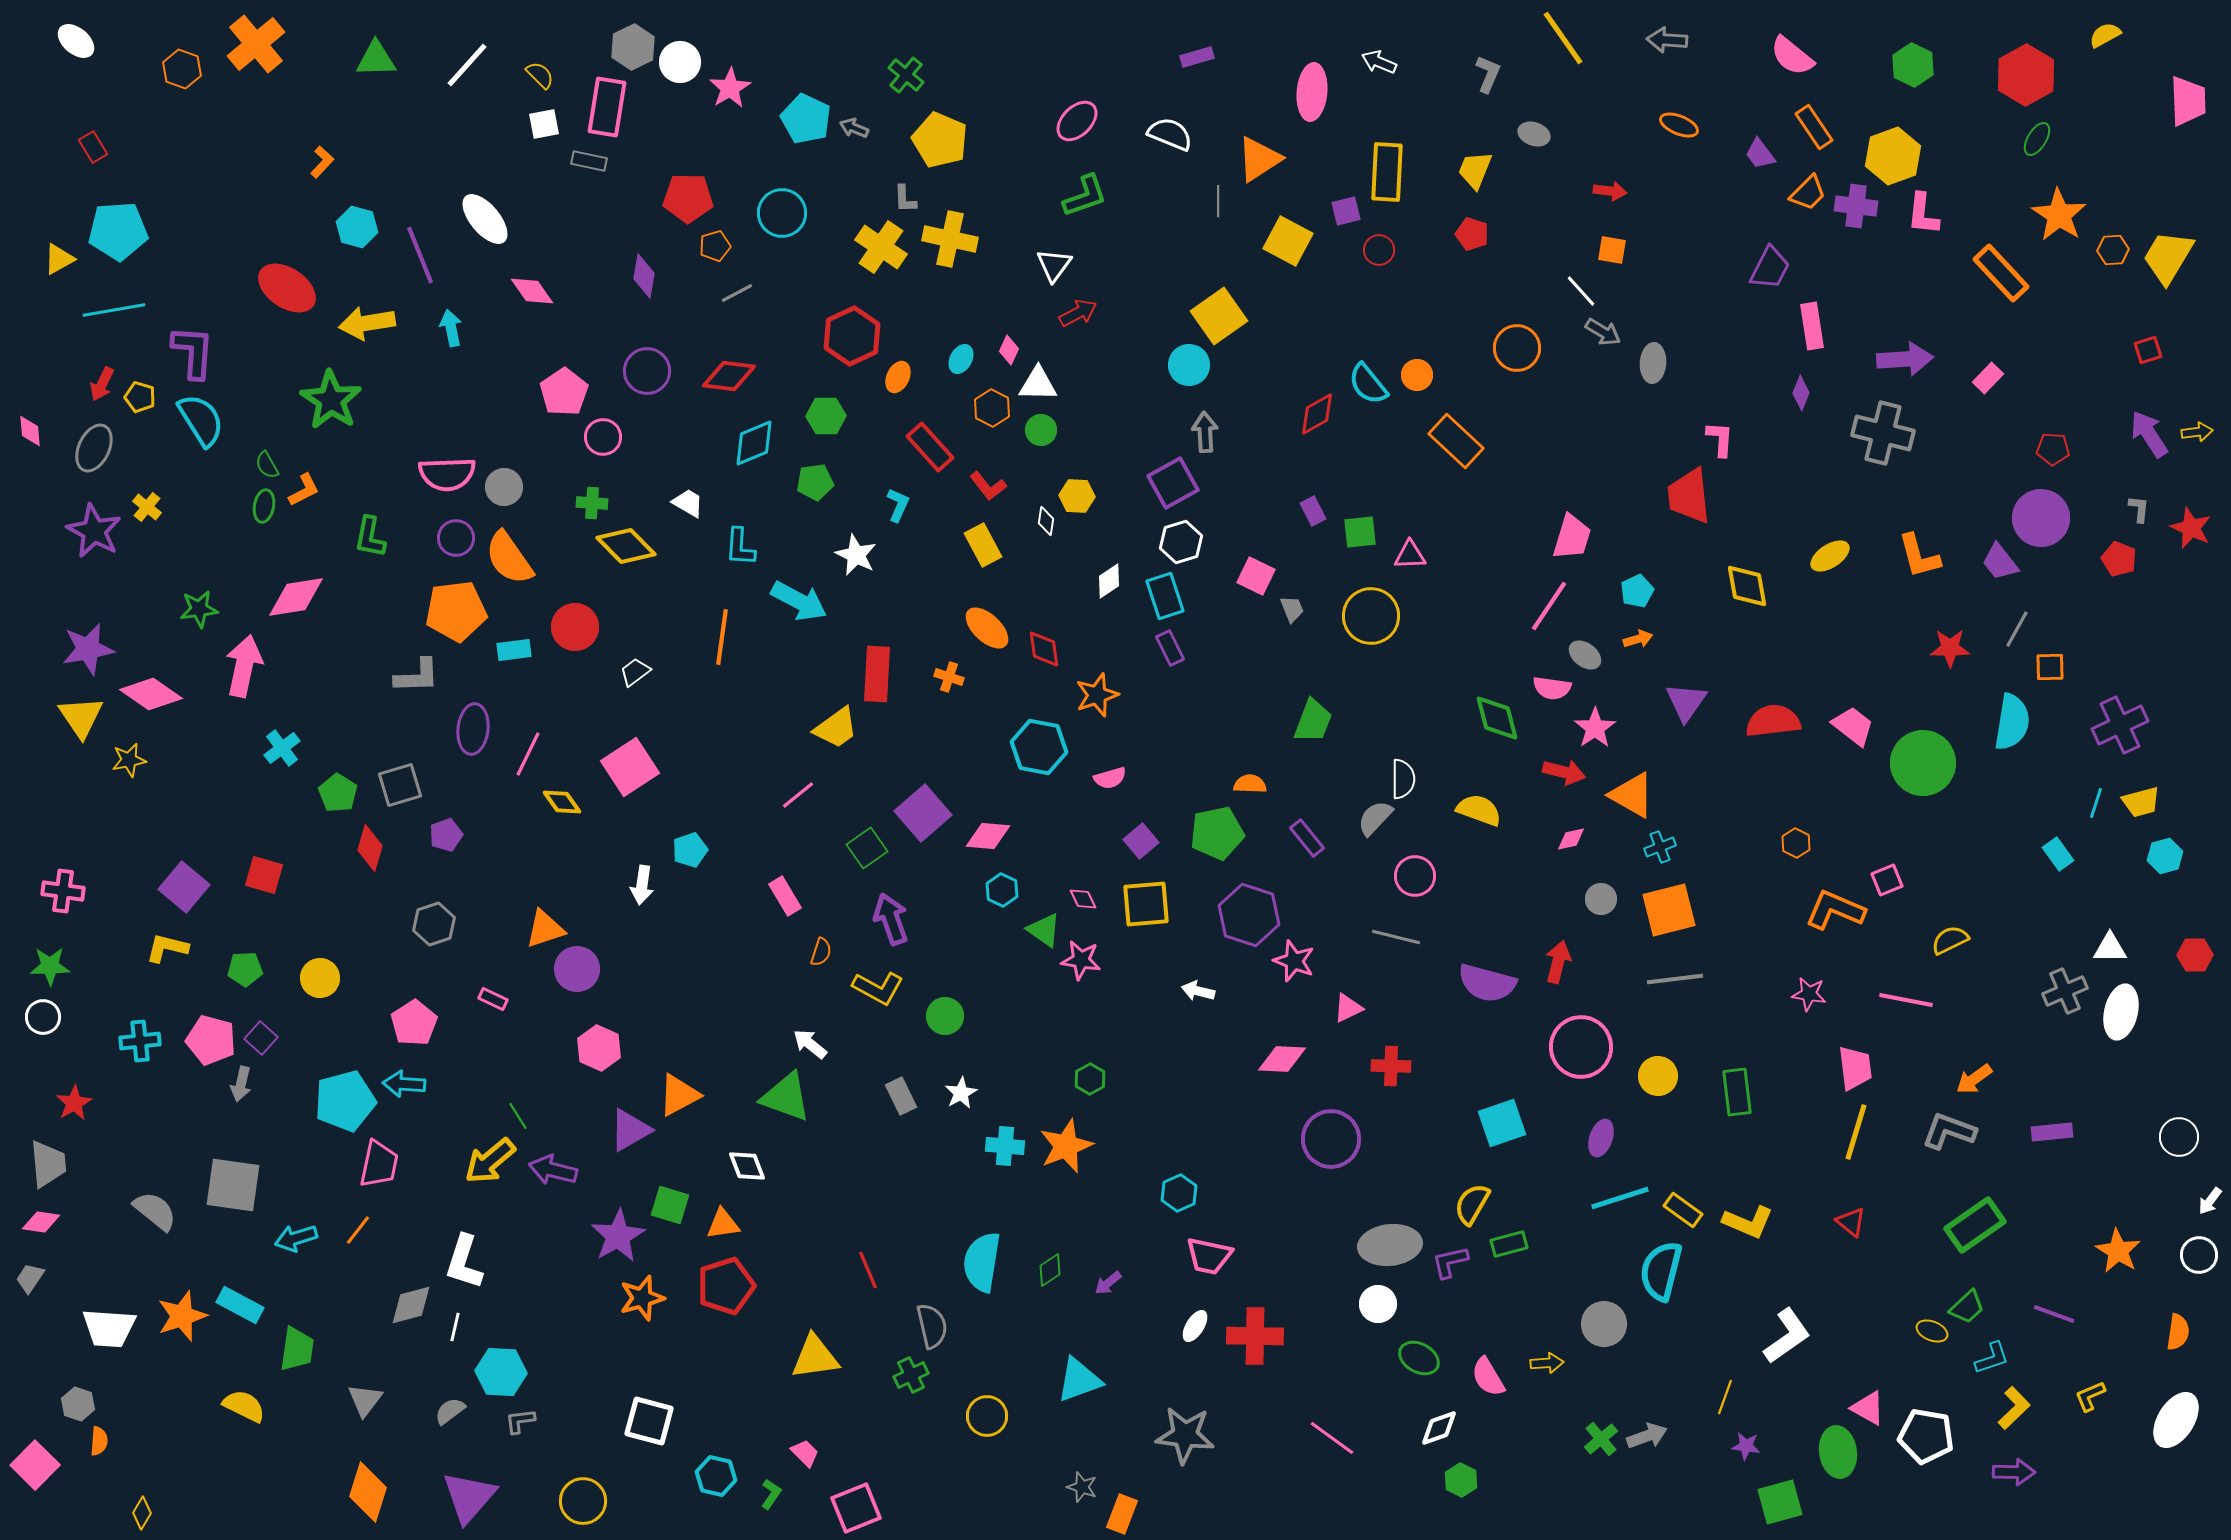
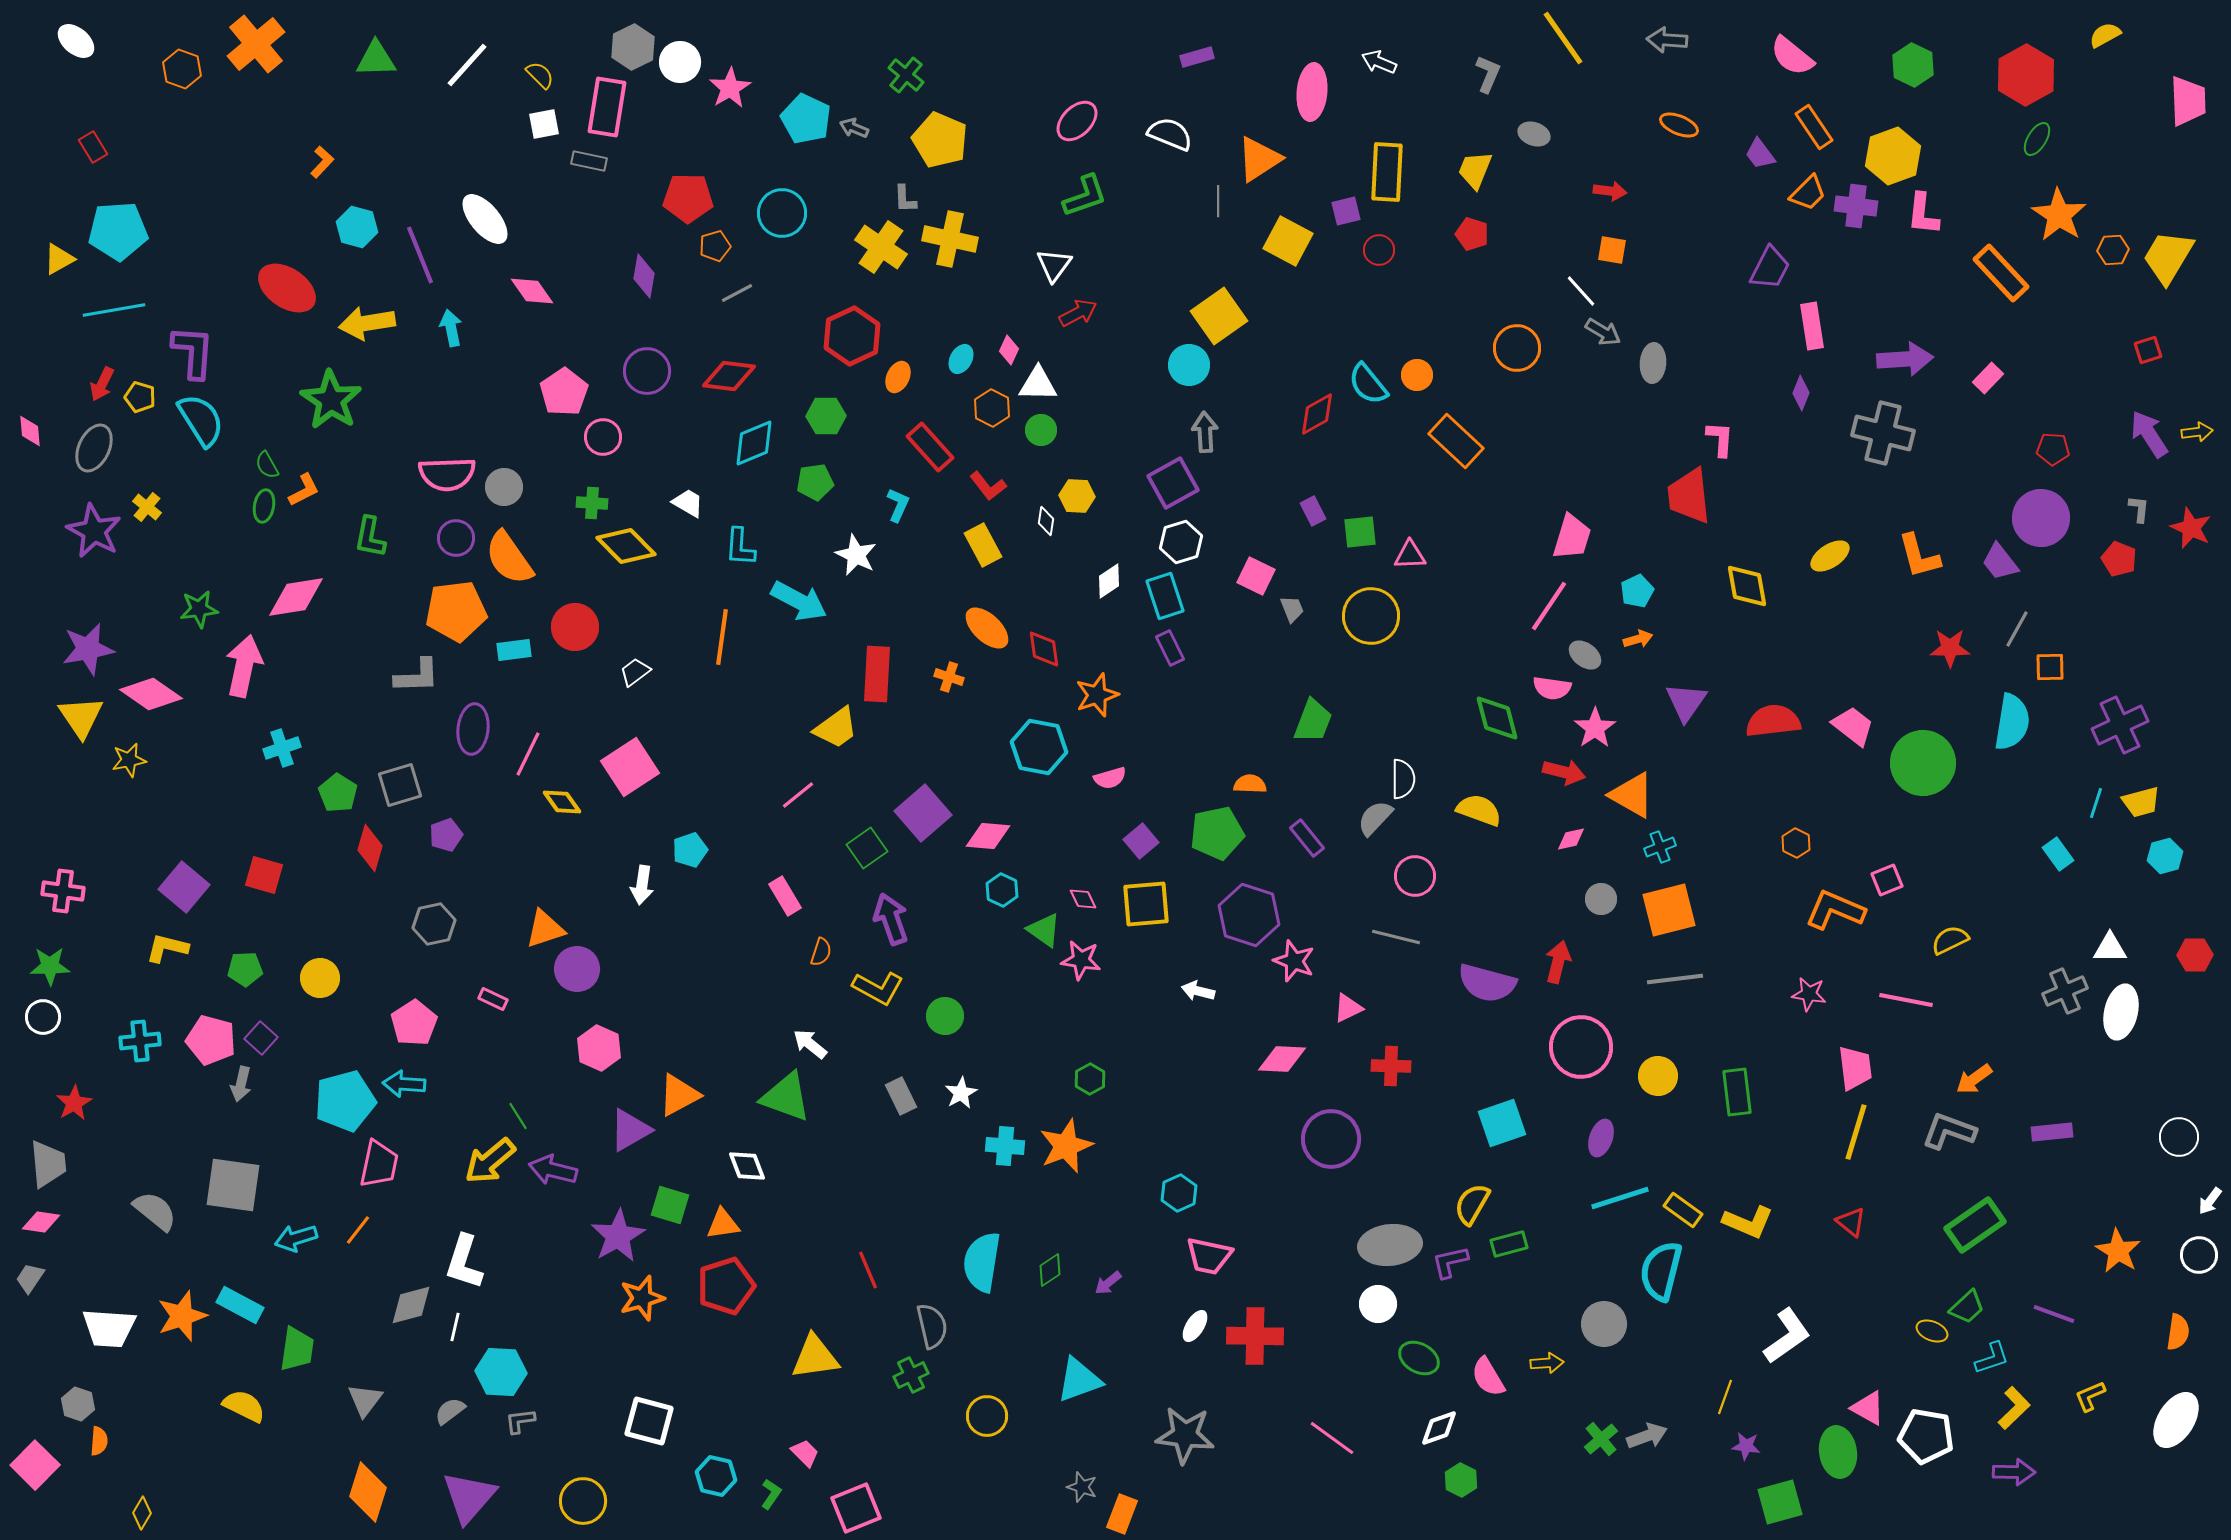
cyan cross at (282, 748): rotated 18 degrees clockwise
gray hexagon at (434, 924): rotated 6 degrees clockwise
